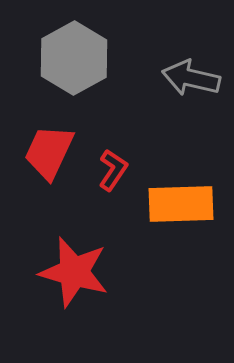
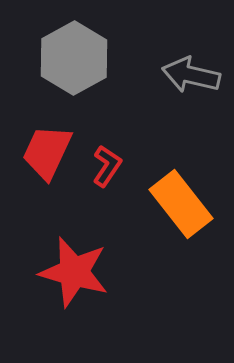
gray arrow: moved 3 px up
red trapezoid: moved 2 px left
red L-shape: moved 6 px left, 4 px up
orange rectangle: rotated 54 degrees clockwise
